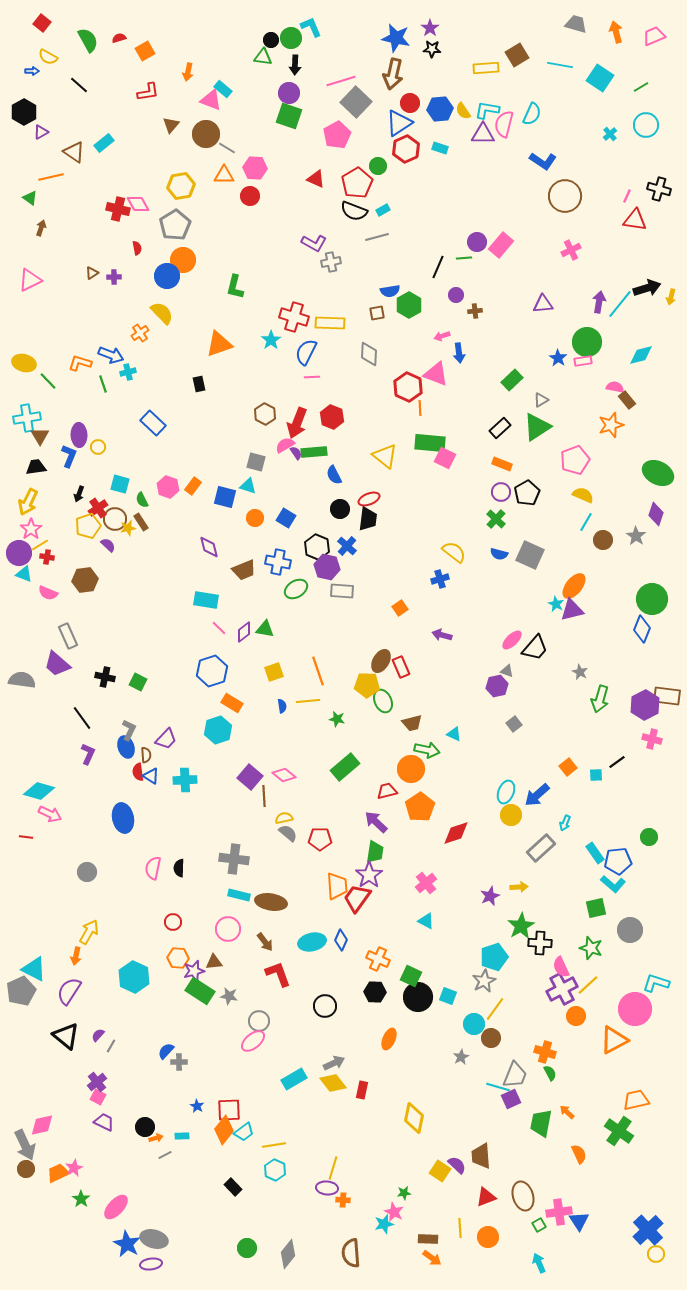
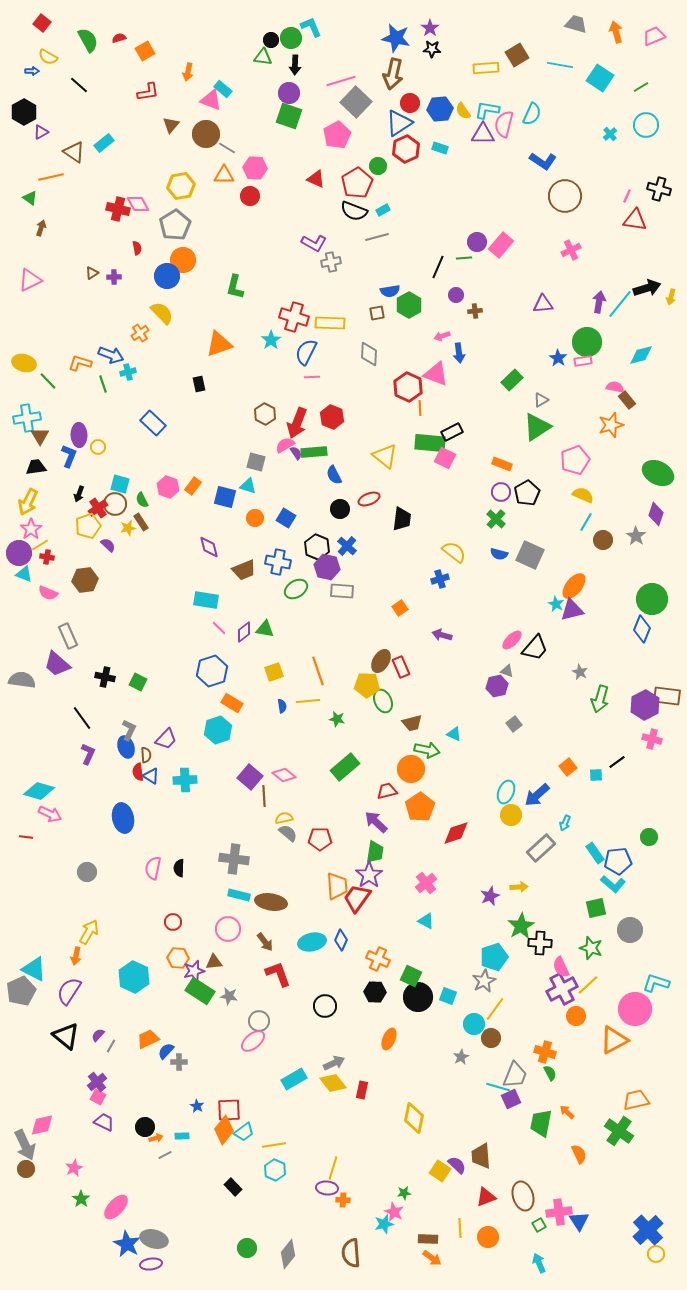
black rectangle at (500, 428): moved 48 px left, 4 px down; rotated 15 degrees clockwise
brown circle at (115, 519): moved 15 px up
black trapezoid at (368, 519): moved 34 px right
orange trapezoid at (58, 1173): moved 90 px right, 134 px up
